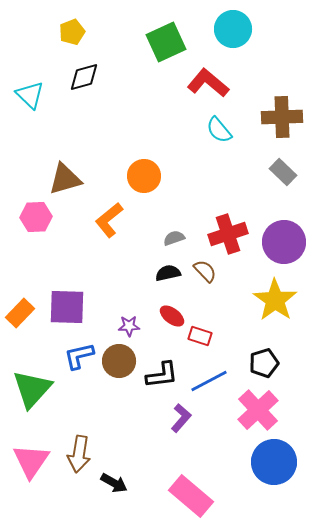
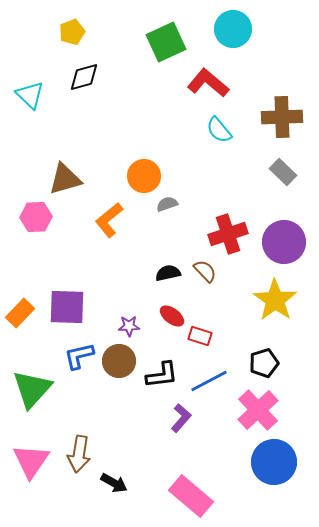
gray semicircle: moved 7 px left, 34 px up
